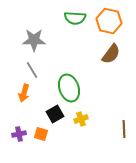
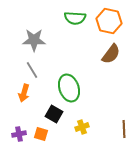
black square: moved 1 px left; rotated 30 degrees counterclockwise
yellow cross: moved 1 px right, 8 px down
